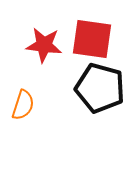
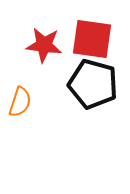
black pentagon: moved 7 px left, 4 px up
orange semicircle: moved 3 px left, 3 px up
